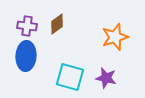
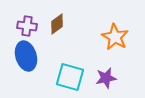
orange star: rotated 24 degrees counterclockwise
blue ellipse: rotated 20 degrees counterclockwise
purple star: rotated 25 degrees counterclockwise
